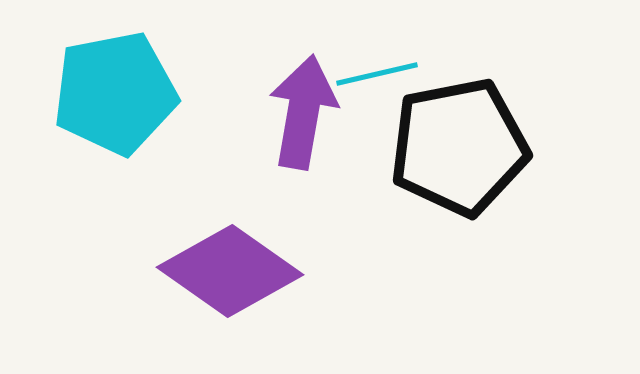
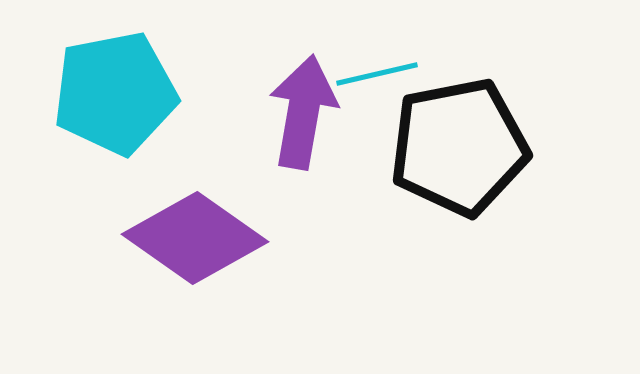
purple diamond: moved 35 px left, 33 px up
